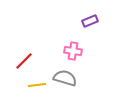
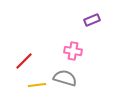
purple rectangle: moved 2 px right, 1 px up
